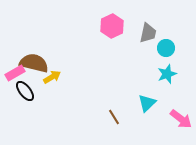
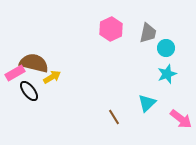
pink hexagon: moved 1 px left, 3 px down
black ellipse: moved 4 px right
